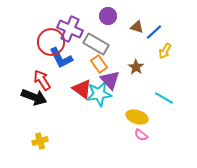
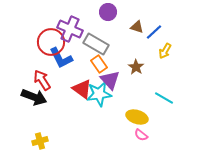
purple circle: moved 4 px up
